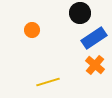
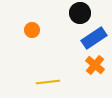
yellow line: rotated 10 degrees clockwise
